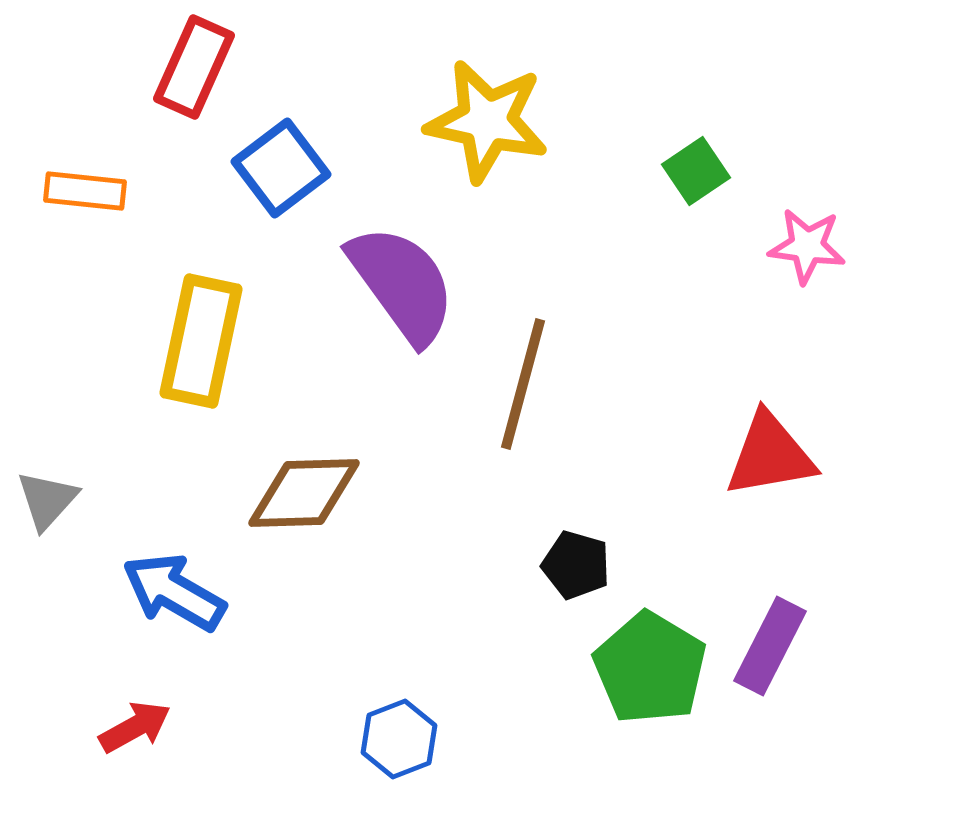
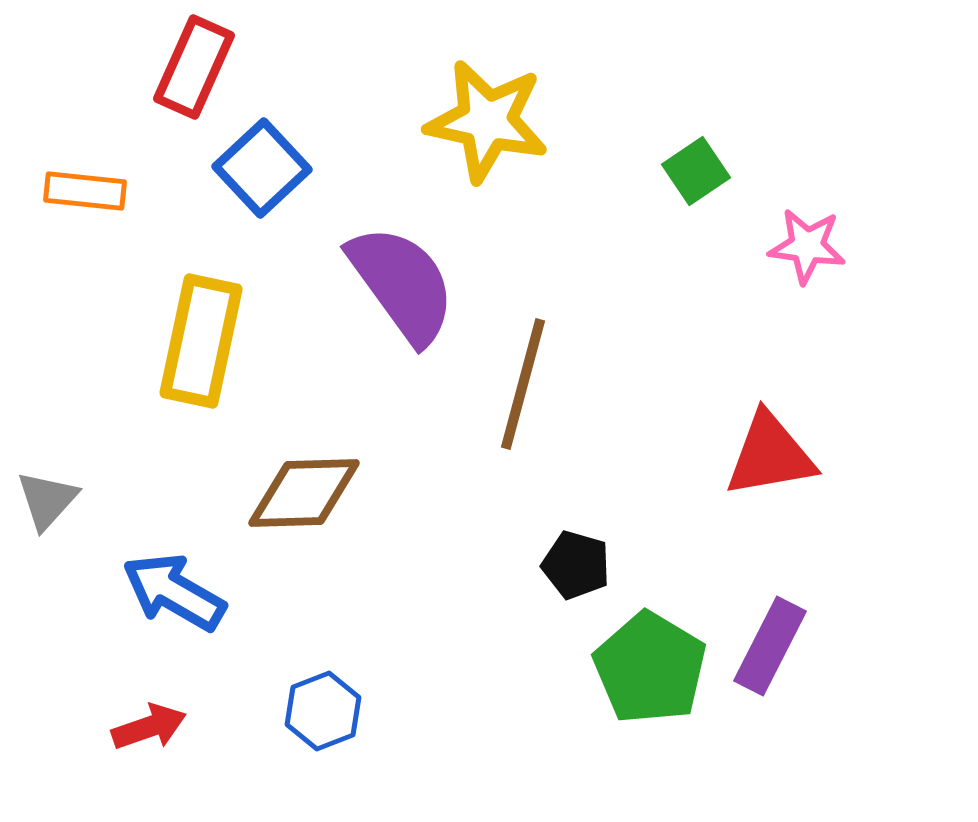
blue square: moved 19 px left; rotated 6 degrees counterclockwise
red arrow: moved 14 px right; rotated 10 degrees clockwise
blue hexagon: moved 76 px left, 28 px up
